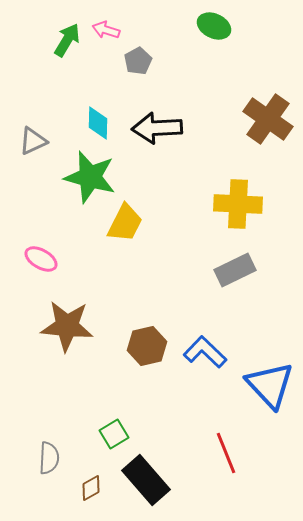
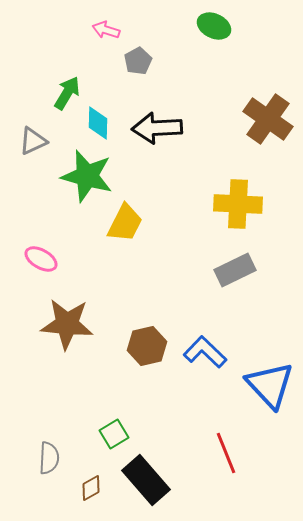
green arrow: moved 53 px down
green star: moved 3 px left, 1 px up
brown star: moved 2 px up
